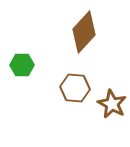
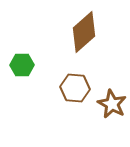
brown diamond: rotated 6 degrees clockwise
